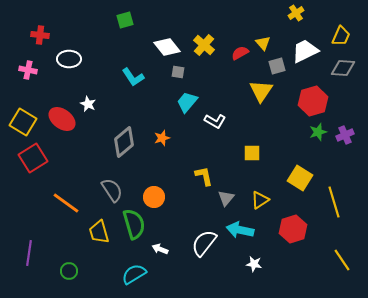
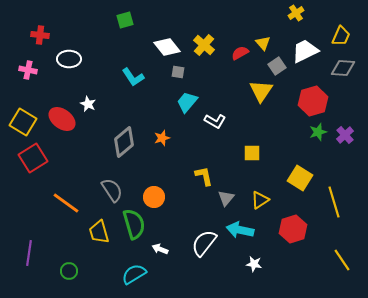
gray square at (277, 66): rotated 18 degrees counterclockwise
purple cross at (345, 135): rotated 18 degrees counterclockwise
